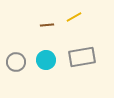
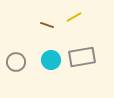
brown line: rotated 24 degrees clockwise
cyan circle: moved 5 px right
